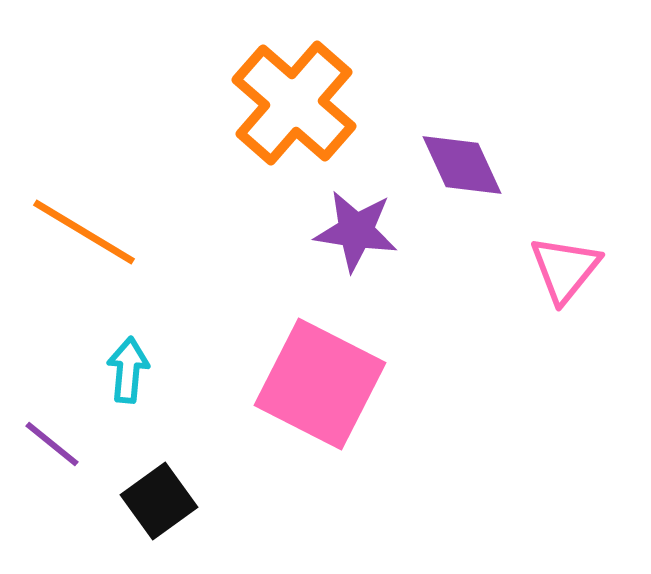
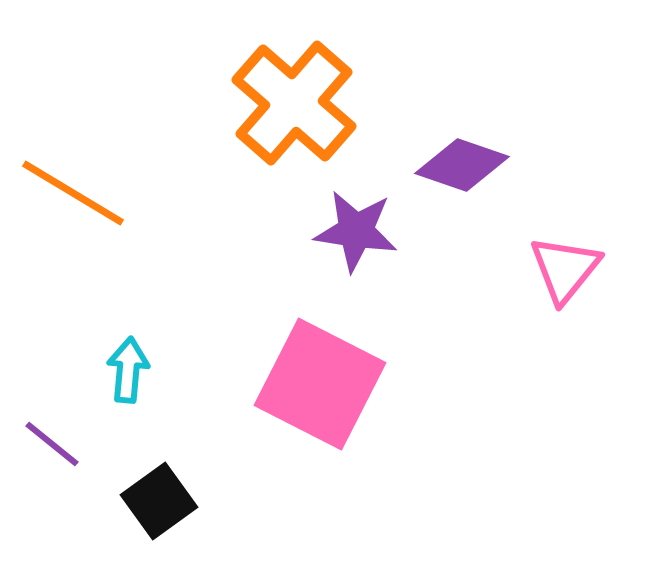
purple diamond: rotated 46 degrees counterclockwise
orange line: moved 11 px left, 39 px up
